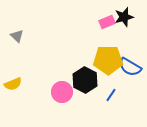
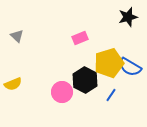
black star: moved 4 px right
pink rectangle: moved 27 px left, 16 px down
yellow pentagon: moved 1 px right, 3 px down; rotated 16 degrees counterclockwise
